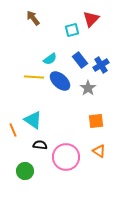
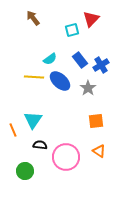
cyan triangle: rotated 30 degrees clockwise
